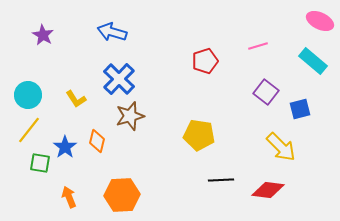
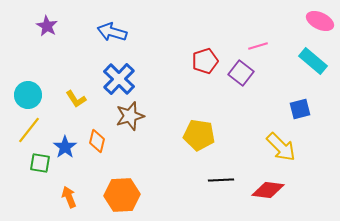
purple star: moved 4 px right, 9 px up
purple square: moved 25 px left, 19 px up
